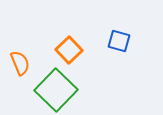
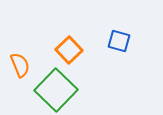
orange semicircle: moved 2 px down
